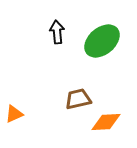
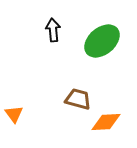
black arrow: moved 4 px left, 2 px up
brown trapezoid: rotated 28 degrees clockwise
orange triangle: rotated 42 degrees counterclockwise
